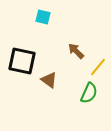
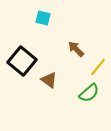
cyan square: moved 1 px down
brown arrow: moved 2 px up
black square: rotated 28 degrees clockwise
green semicircle: rotated 25 degrees clockwise
